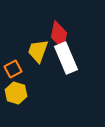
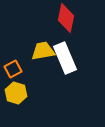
red diamond: moved 7 px right, 17 px up
yellow trapezoid: moved 5 px right; rotated 60 degrees clockwise
white rectangle: moved 1 px left
